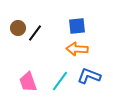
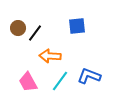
orange arrow: moved 27 px left, 7 px down
pink trapezoid: rotated 10 degrees counterclockwise
